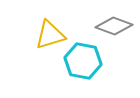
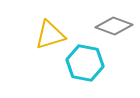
cyan hexagon: moved 2 px right, 2 px down
